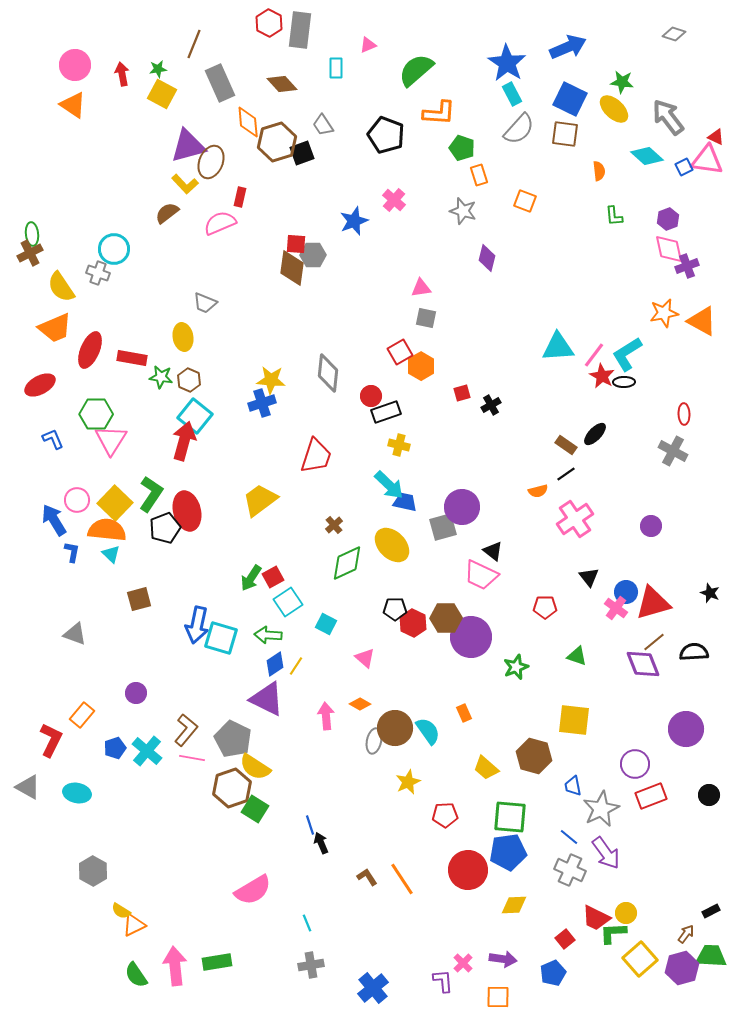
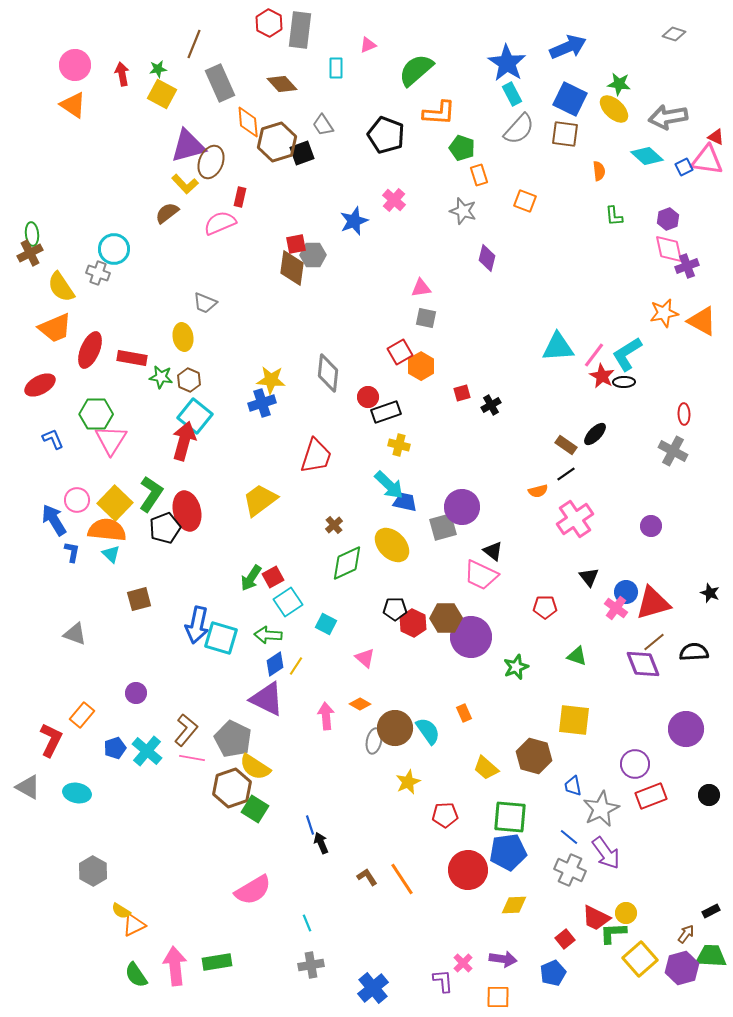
green star at (622, 82): moved 3 px left, 2 px down
gray arrow at (668, 117): rotated 63 degrees counterclockwise
red square at (296, 244): rotated 15 degrees counterclockwise
red circle at (371, 396): moved 3 px left, 1 px down
